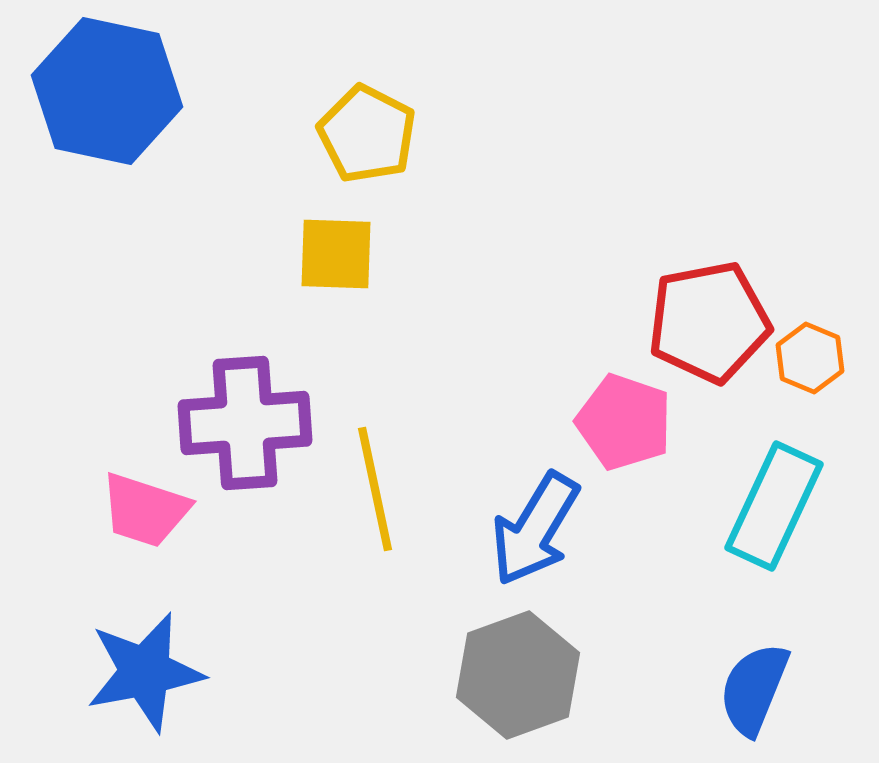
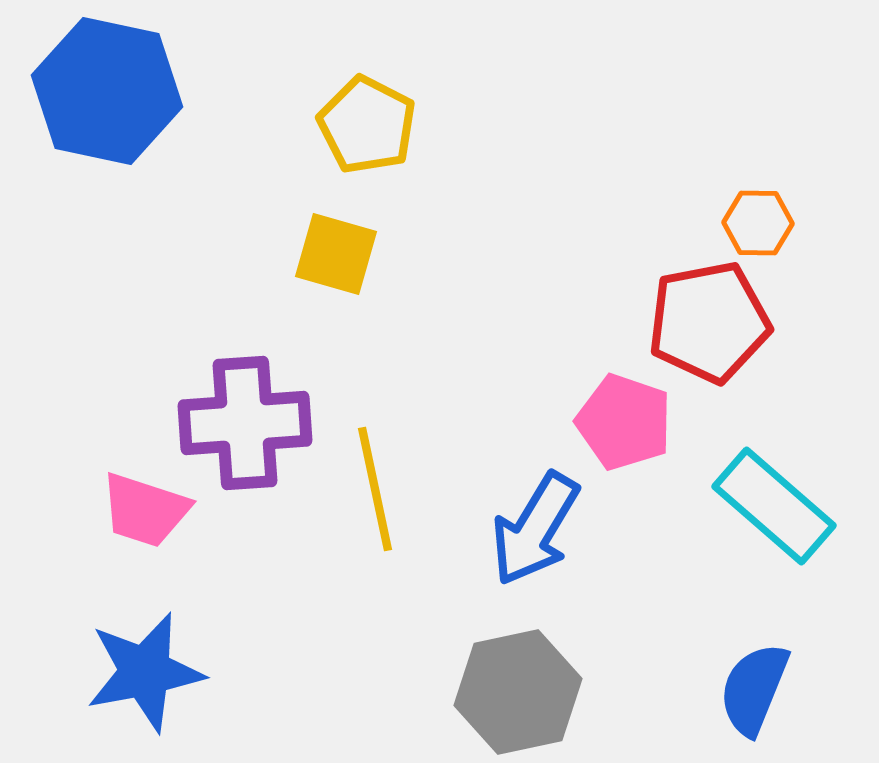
yellow pentagon: moved 9 px up
yellow square: rotated 14 degrees clockwise
orange hexagon: moved 52 px left, 135 px up; rotated 22 degrees counterclockwise
cyan rectangle: rotated 74 degrees counterclockwise
gray hexagon: moved 17 px down; rotated 8 degrees clockwise
